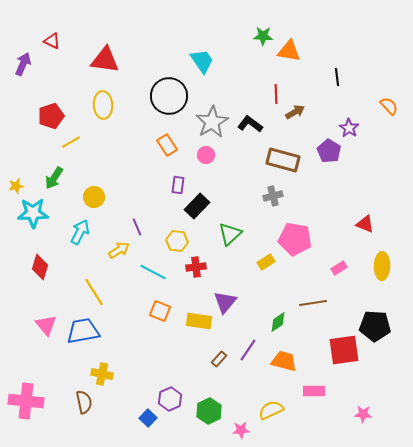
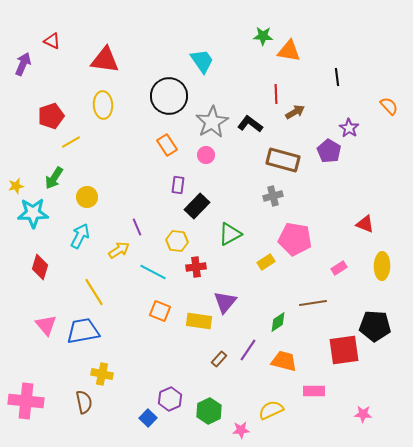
yellow circle at (94, 197): moved 7 px left
cyan arrow at (80, 232): moved 4 px down
green triangle at (230, 234): rotated 15 degrees clockwise
